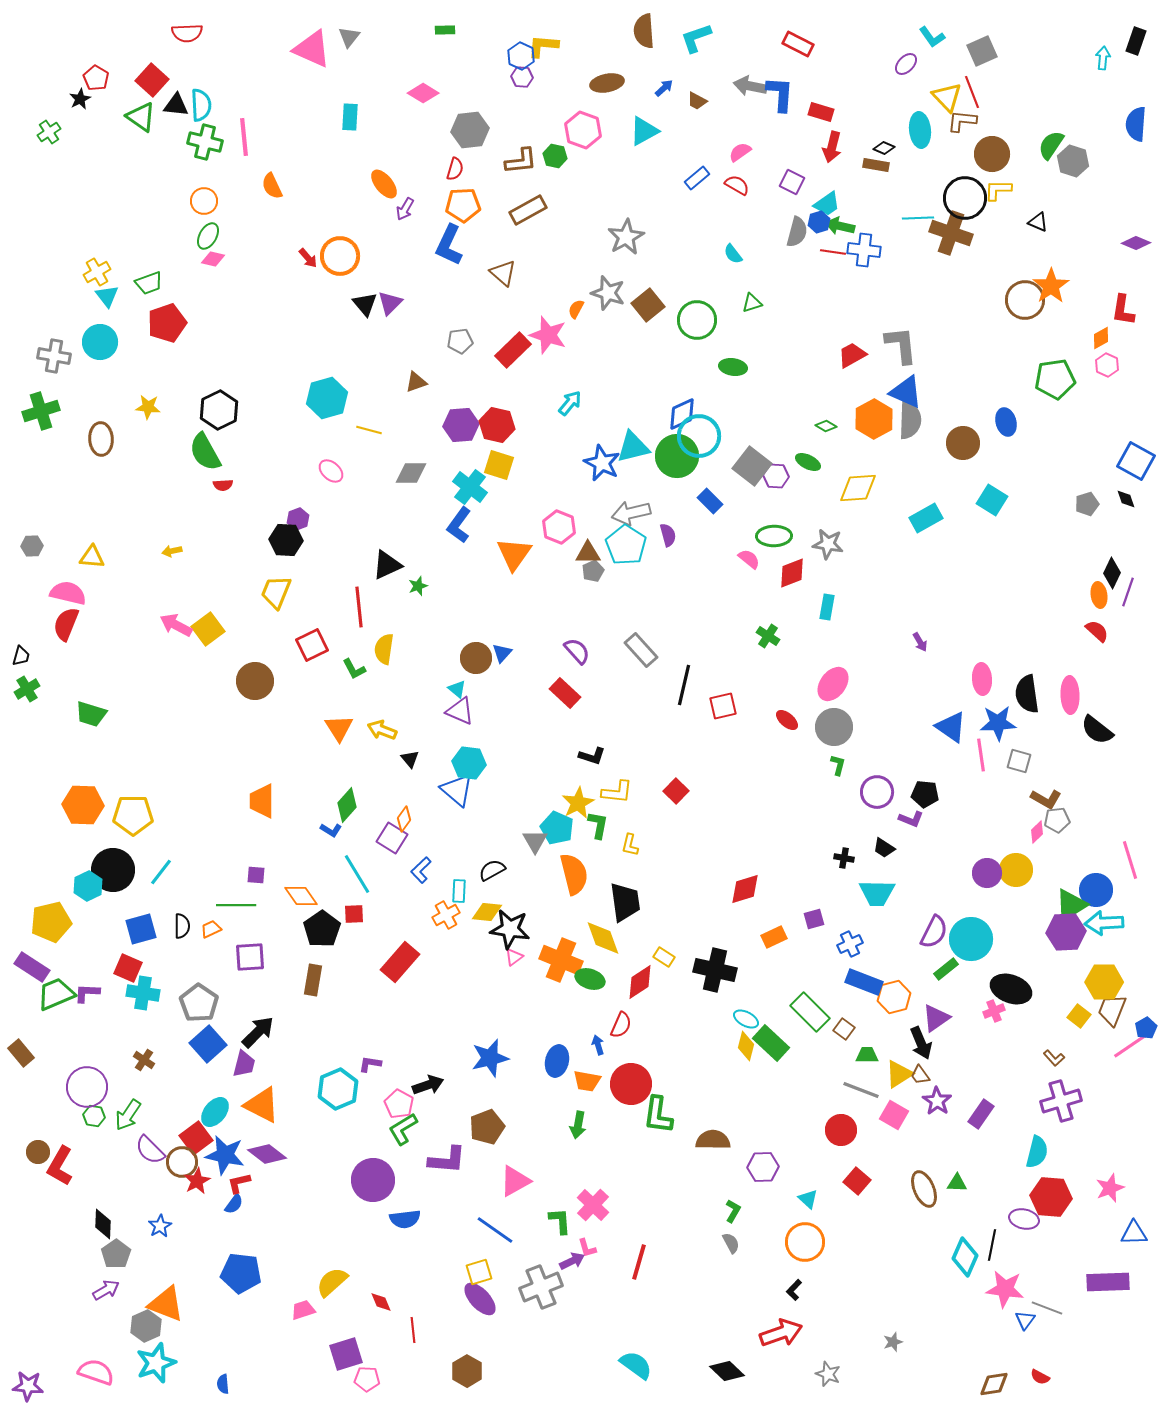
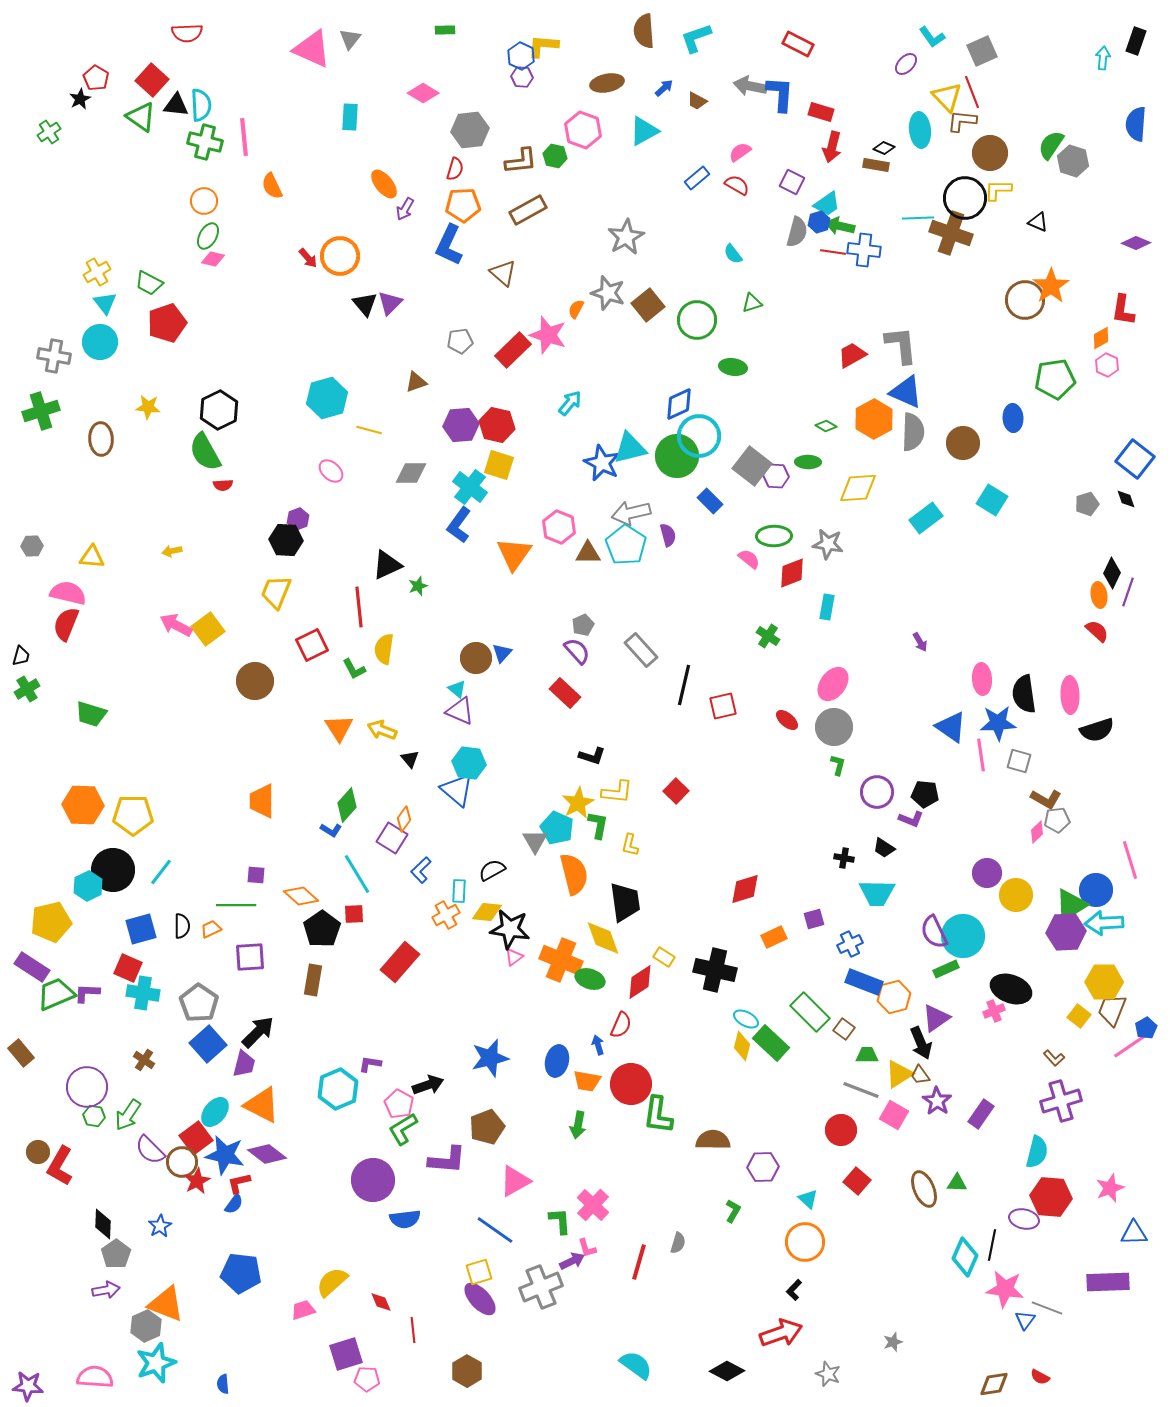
gray triangle at (349, 37): moved 1 px right, 2 px down
brown circle at (992, 154): moved 2 px left, 1 px up
green trapezoid at (149, 283): rotated 48 degrees clockwise
cyan triangle at (107, 296): moved 2 px left, 7 px down
blue diamond at (682, 414): moved 3 px left, 10 px up
gray semicircle at (910, 420): moved 3 px right, 12 px down
blue ellipse at (1006, 422): moved 7 px right, 4 px up; rotated 12 degrees clockwise
cyan triangle at (633, 447): moved 3 px left, 1 px down
blue square at (1136, 461): moved 1 px left, 2 px up; rotated 9 degrees clockwise
green ellipse at (808, 462): rotated 25 degrees counterclockwise
cyan rectangle at (926, 518): rotated 8 degrees counterclockwise
gray pentagon at (593, 571): moved 10 px left, 54 px down
black semicircle at (1027, 694): moved 3 px left
black semicircle at (1097, 730): rotated 56 degrees counterclockwise
yellow circle at (1016, 870): moved 25 px down
orange diamond at (301, 896): rotated 12 degrees counterclockwise
purple semicircle at (934, 932): rotated 128 degrees clockwise
cyan circle at (971, 939): moved 8 px left, 3 px up
green rectangle at (946, 969): rotated 15 degrees clockwise
yellow diamond at (746, 1046): moved 4 px left
gray semicircle at (731, 1243): moved 53 px left; rotated 45 degrees clockwise
purple arrow at (106, 1290): rotated 20 degrees clockwise
black diamond at (727, 1371): rotated 16 degrees counterclockwise
pink semicircle at (96, 1372): moved 1 px left, 5 px down; rotated 15 degrees counterclockwise
